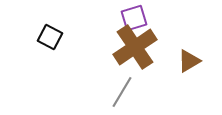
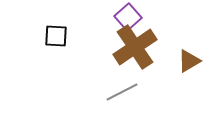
purple square: moved 6 px left, 1 px up; rotated 24 degrees counterclockwise
black square: moved 6 px right, 1 px up; rotated 25 degrees counterclockwise
gray line: rotated 32 degrees clockwise
